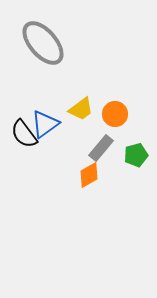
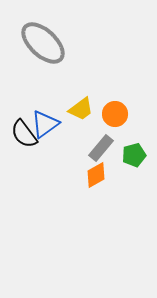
gray ellipse: rotated 6 degrees counterclockwise
green pentagon: moved 2 px left
orange diamond: moved 7 px right
